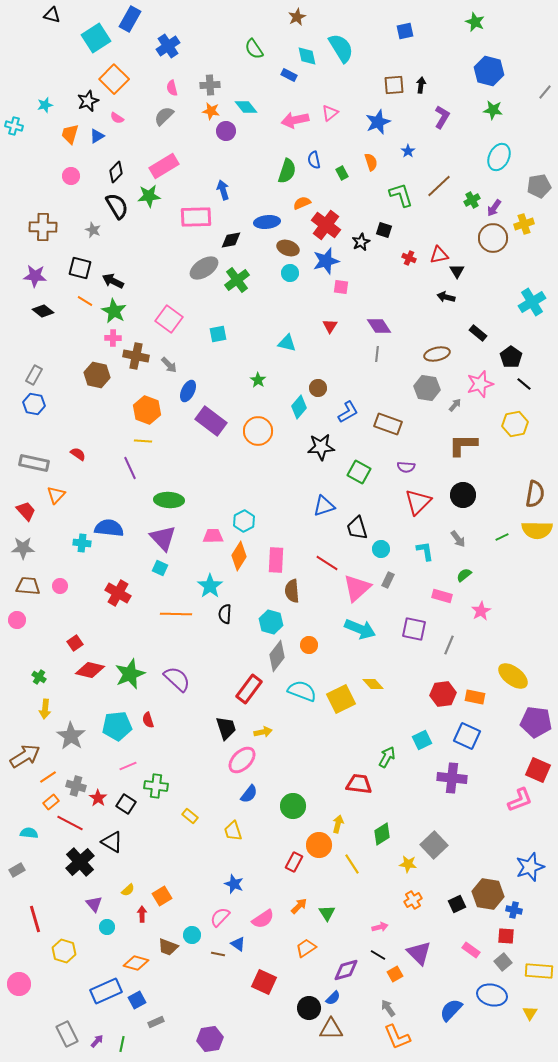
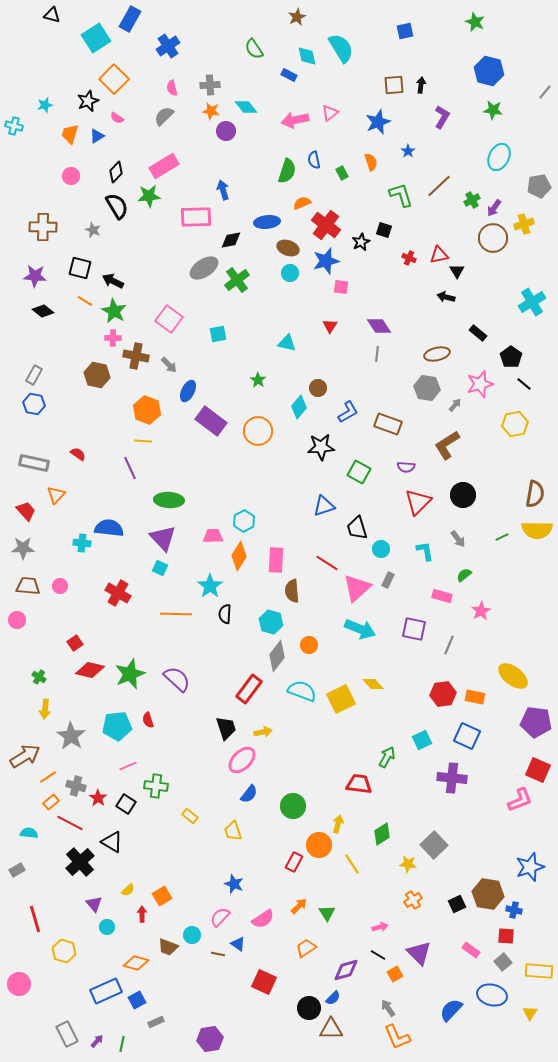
brown L-shape at (463, 445): moved 16 px left; rotated 32 degrees counterclockwise
